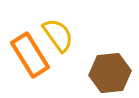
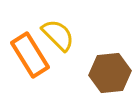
yellow semicircle: rotated 9 degrees counterclockwise
